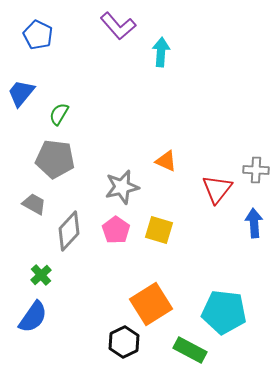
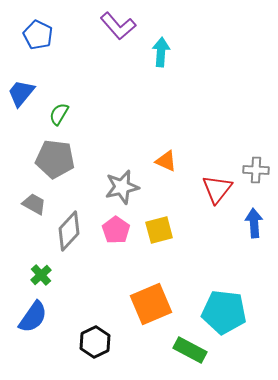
yellow square: rotated 32 degrees counterclockwise
orange square: rotated 9 degrees clockwise
black hexagon: moved 29 px left
